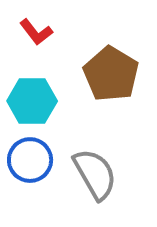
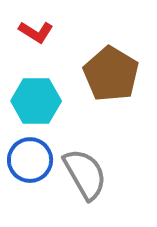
red L-shape: rotated 20 degrees counterclockwise
cyan hexagon: moved 4 px right
gray semicircle: moved 10 px left
